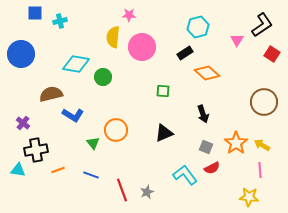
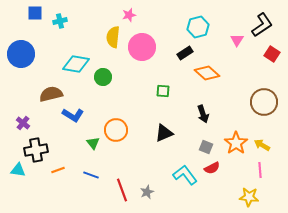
pink star: rotated 16 degrees counterclockwise
